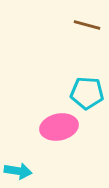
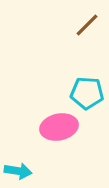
brown line: rotated 60 degrees counterclockwise
